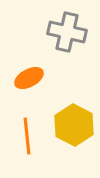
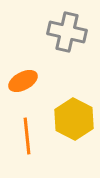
orange ellipse: moved 6 px left, 3 px down
yellow hexagon: moved 6 px up
